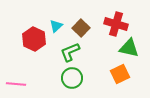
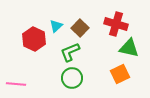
brown square: moved 1 px left
